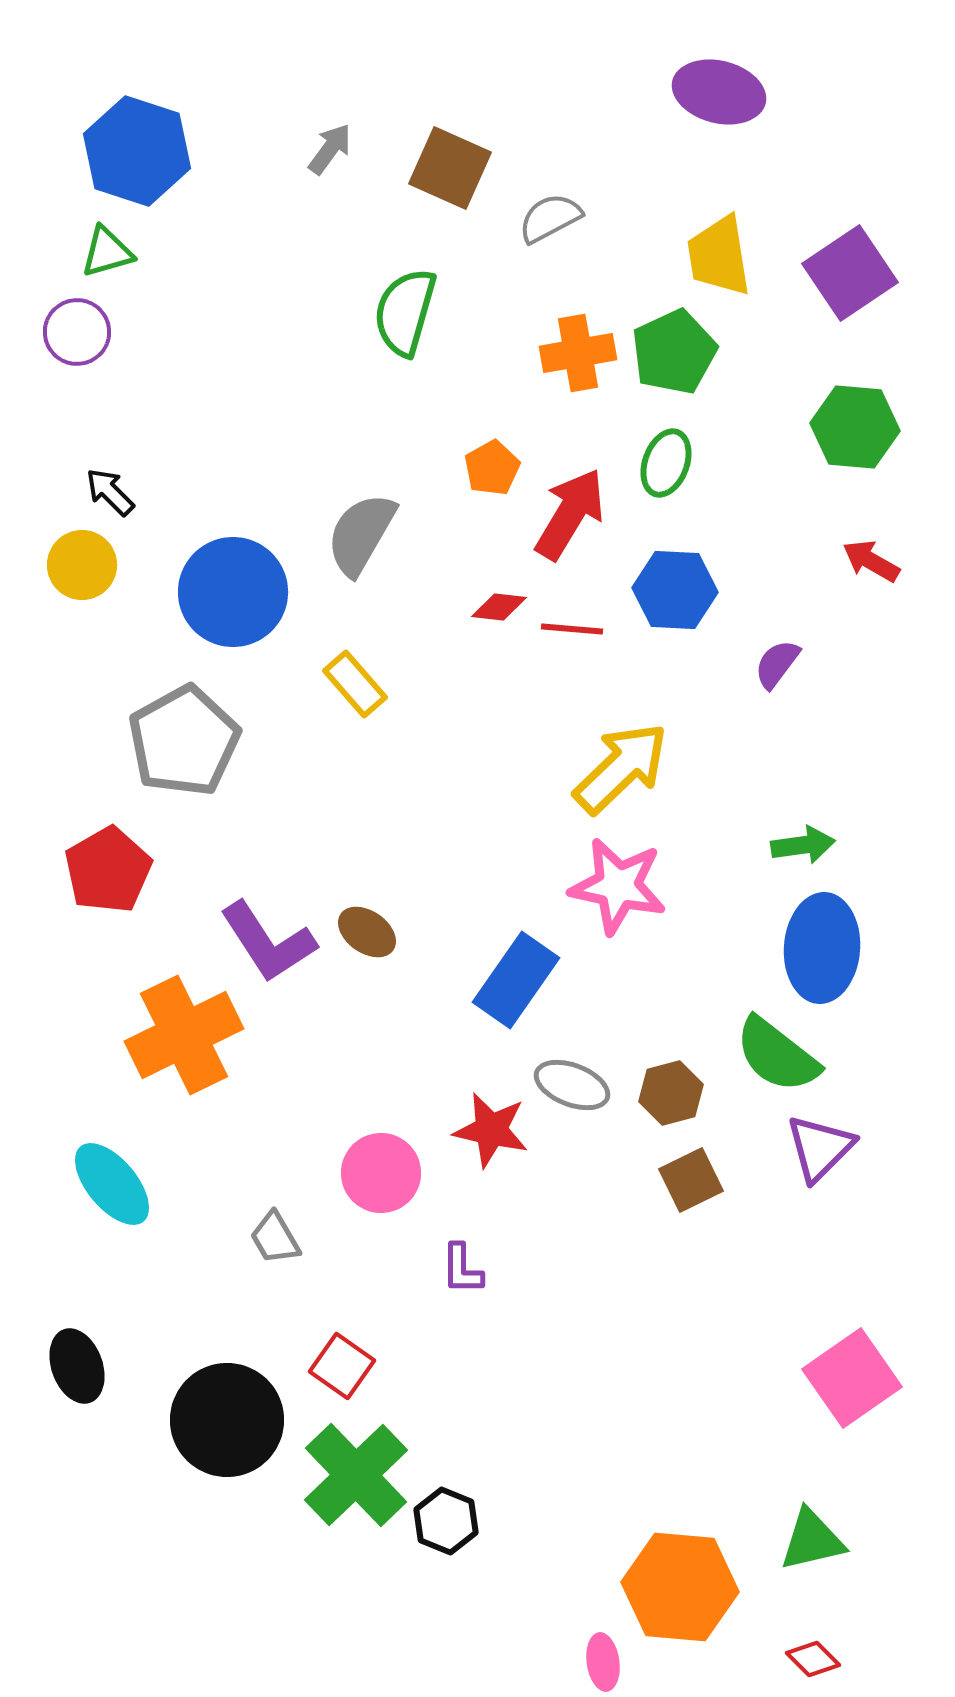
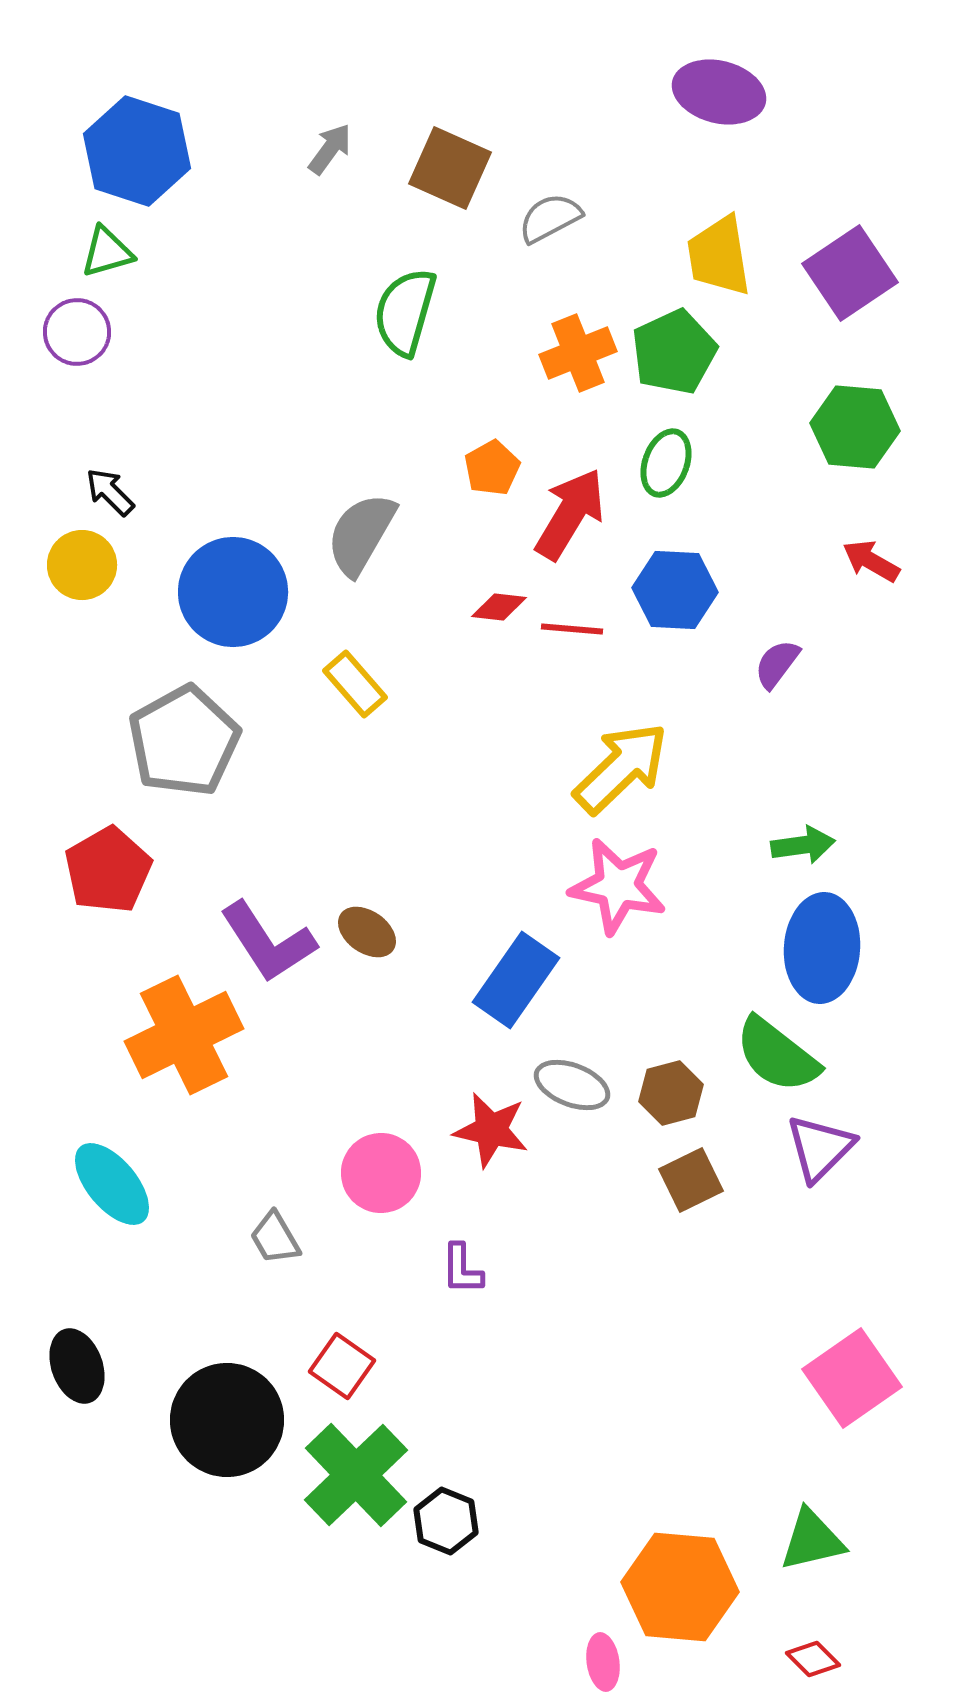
orange cross at (578, 353): rotated 12 degrees counterclockwise
